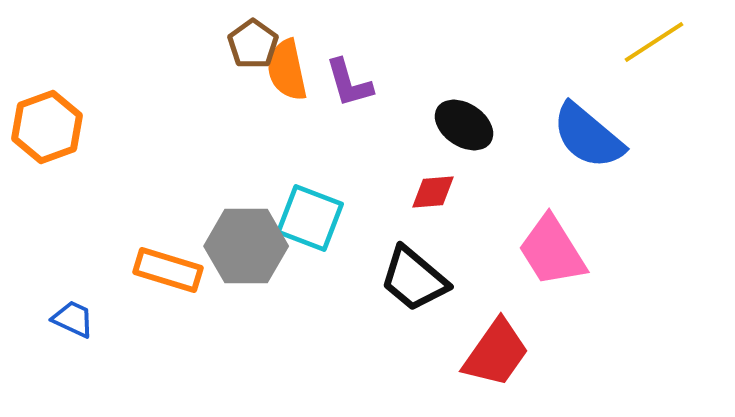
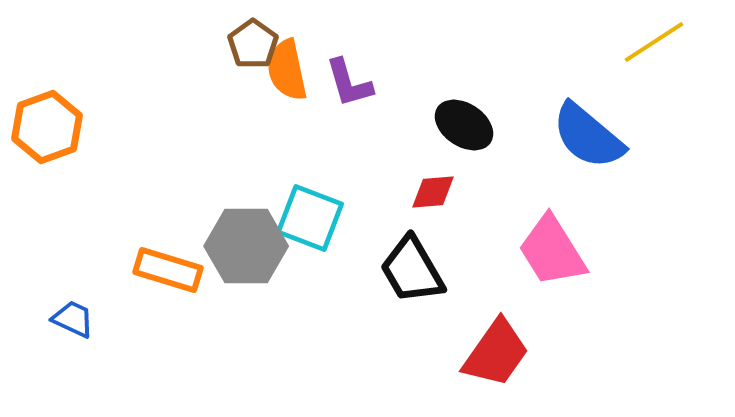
black trapezoid: moved 2 px left, 9 px up; rotated 20 degrees clockwise
